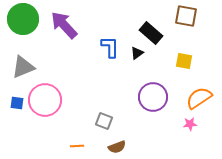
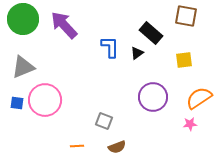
yellow square: moved 1 px up; rotated 18 degrees counterclockwise
